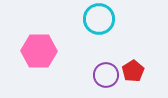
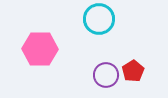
pink hexagon: moved 1 px right, 2 px up
